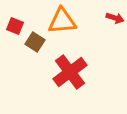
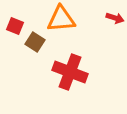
orange triangle: moved 1 px left, 2 px up
red cross: rotated 32 degrees counterclockwise
